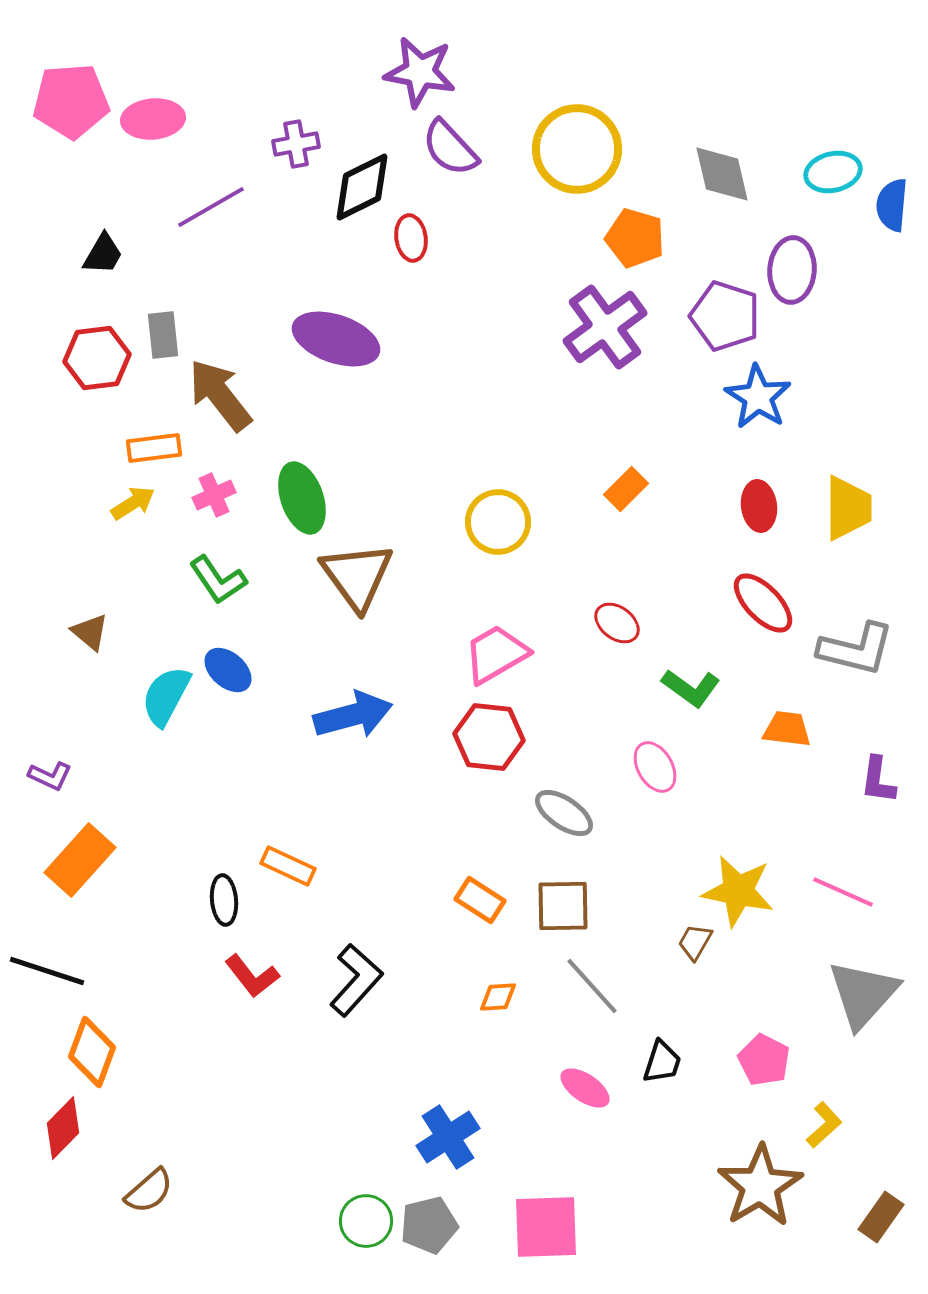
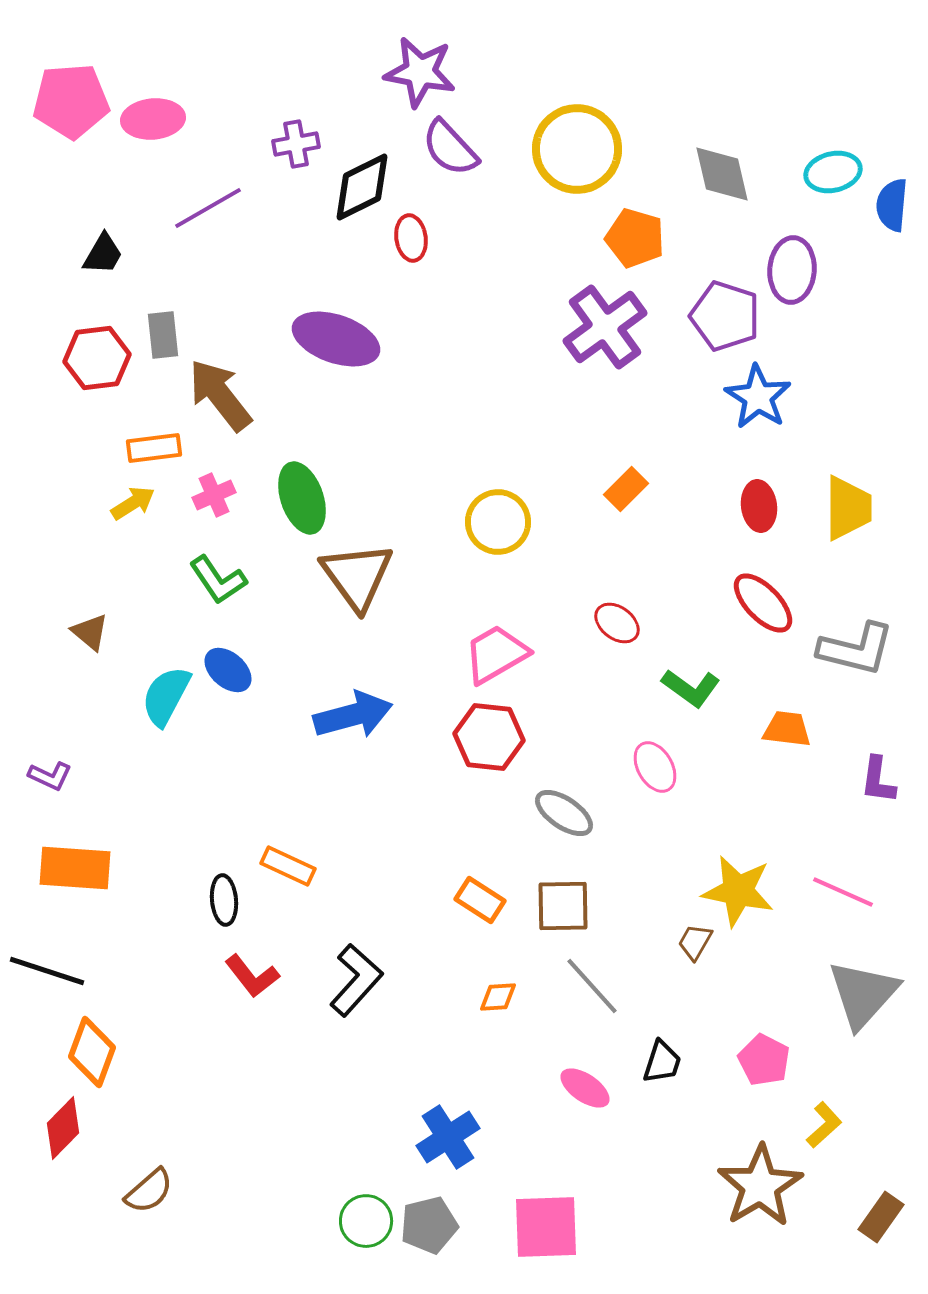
purple line at (211, 207): moved 3 px left, 1 px down
orange rectangle at (80, 860): moved 5 px left, 8 px down; rotated 52 degrees clockwise
